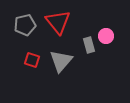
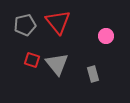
gray rectangle: moved 4 px right, 29 px down
gray triangle: moved 4 px left, 3 px down; rotated 20 degrees counterclockwise
